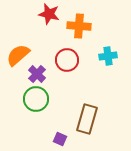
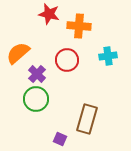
orange semicircle: moved 2 px up
